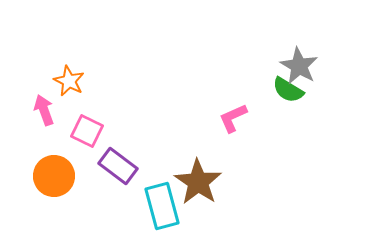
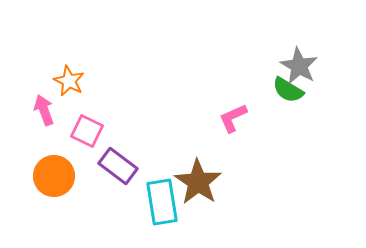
cyan rectangle: moved 4 px up; rotated 6 degrees clockwise
